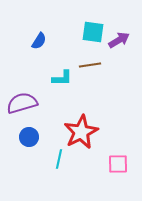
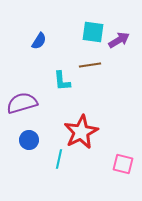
cyan L-shape: moved 3 px down; rotated 85 degrees clockwise
blue circle: moved 3 px down
pink square: moved 5 px right; rotated 15 degrees clockwise
